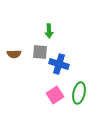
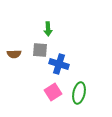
green arrow: moved 1 px left, 2 px up
gray square: moved 2 px up
pink square: moved 2 px left, 3 px up
